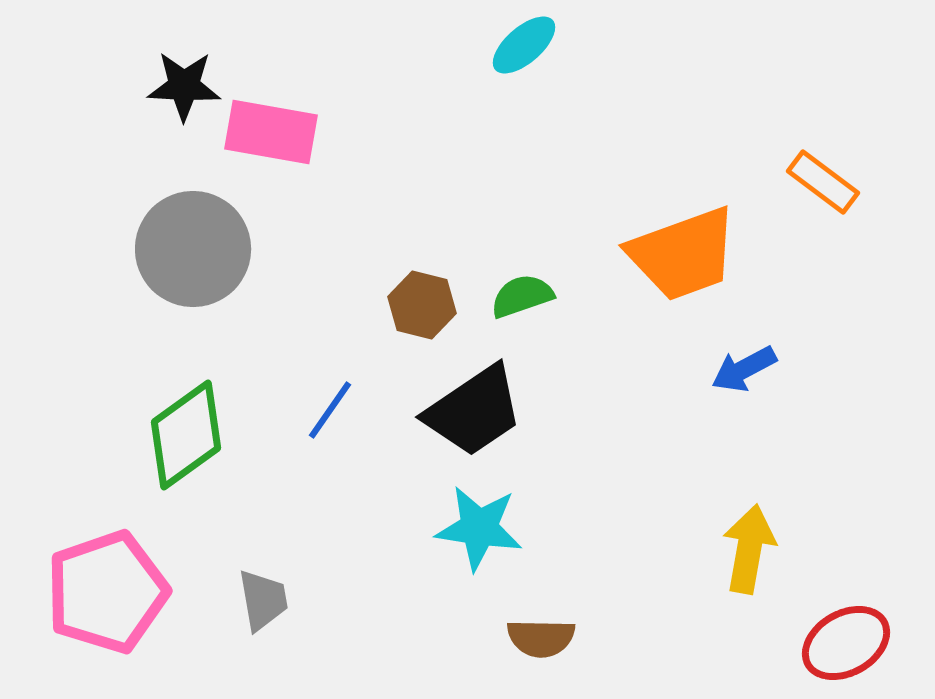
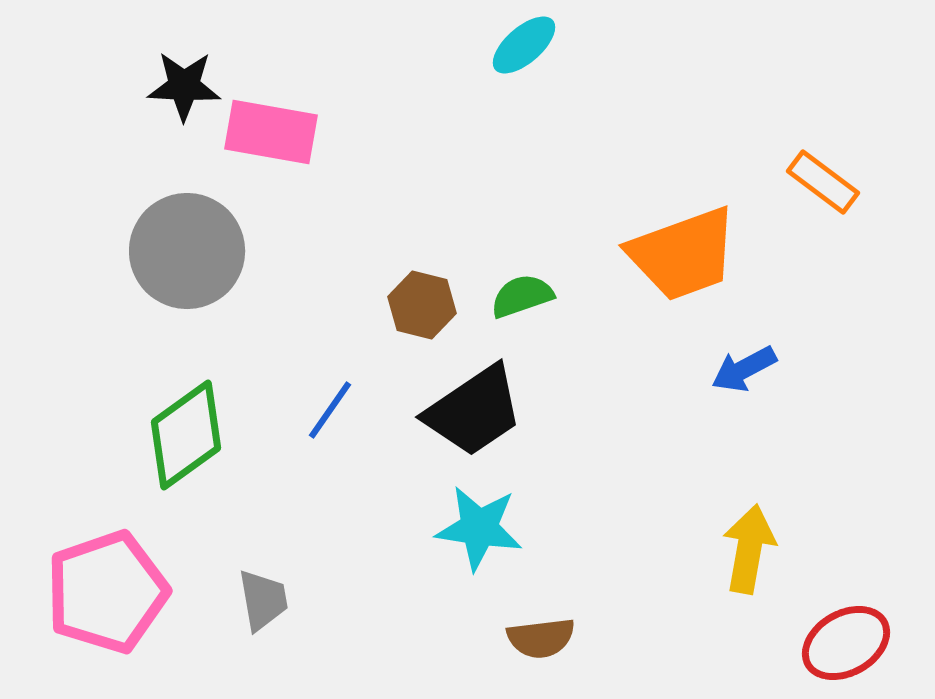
gray circle: moved 6 px left, 2 px down
brown semicircle: rotated 8 degrees counterclockwise
